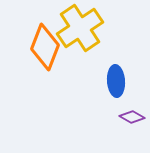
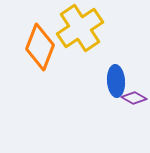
orange diamond: moved 5 px left
purple diamond: moved 2 px right, 19 px up
